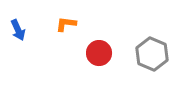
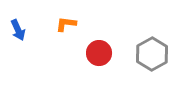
gray hexagon: rotated 8 degrees clockwise
